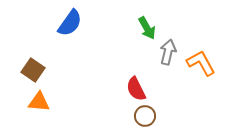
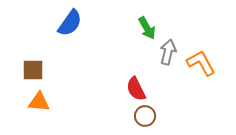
brown square: rotated 35 degrees counterclockwise
